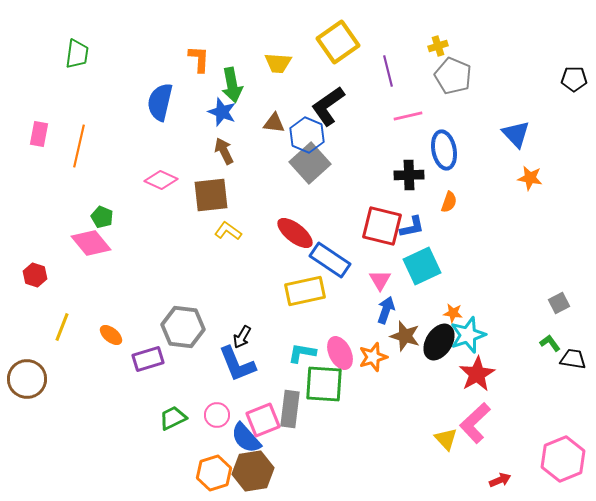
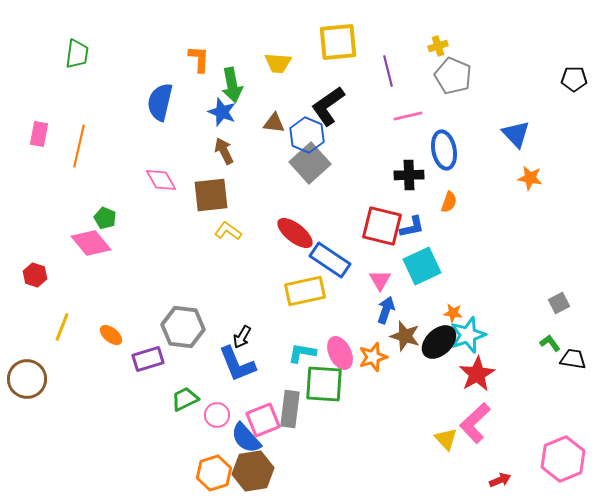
yellow square at (338, 42): rotated 30 degrees clockwise
pink diamond at (161, 180): rotated 36 degrees clockwise
green pentagon at (102, 217): moved 3 px right, 1 px down
black ellipse at (439, 342): rotated 15 degrees clockwise
green trapezoid at (173, 418): moved 12 px right, 19 px up
